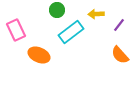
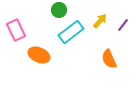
green circle: moved 2 px right
yellow arrow: moved 4 px right, 7 px down; rotated 133 degrees clockwise
purple line: moved 4 px right
orange semicircle: moved 11 px left, 4 px down; rotated 18 degrees clockwise
